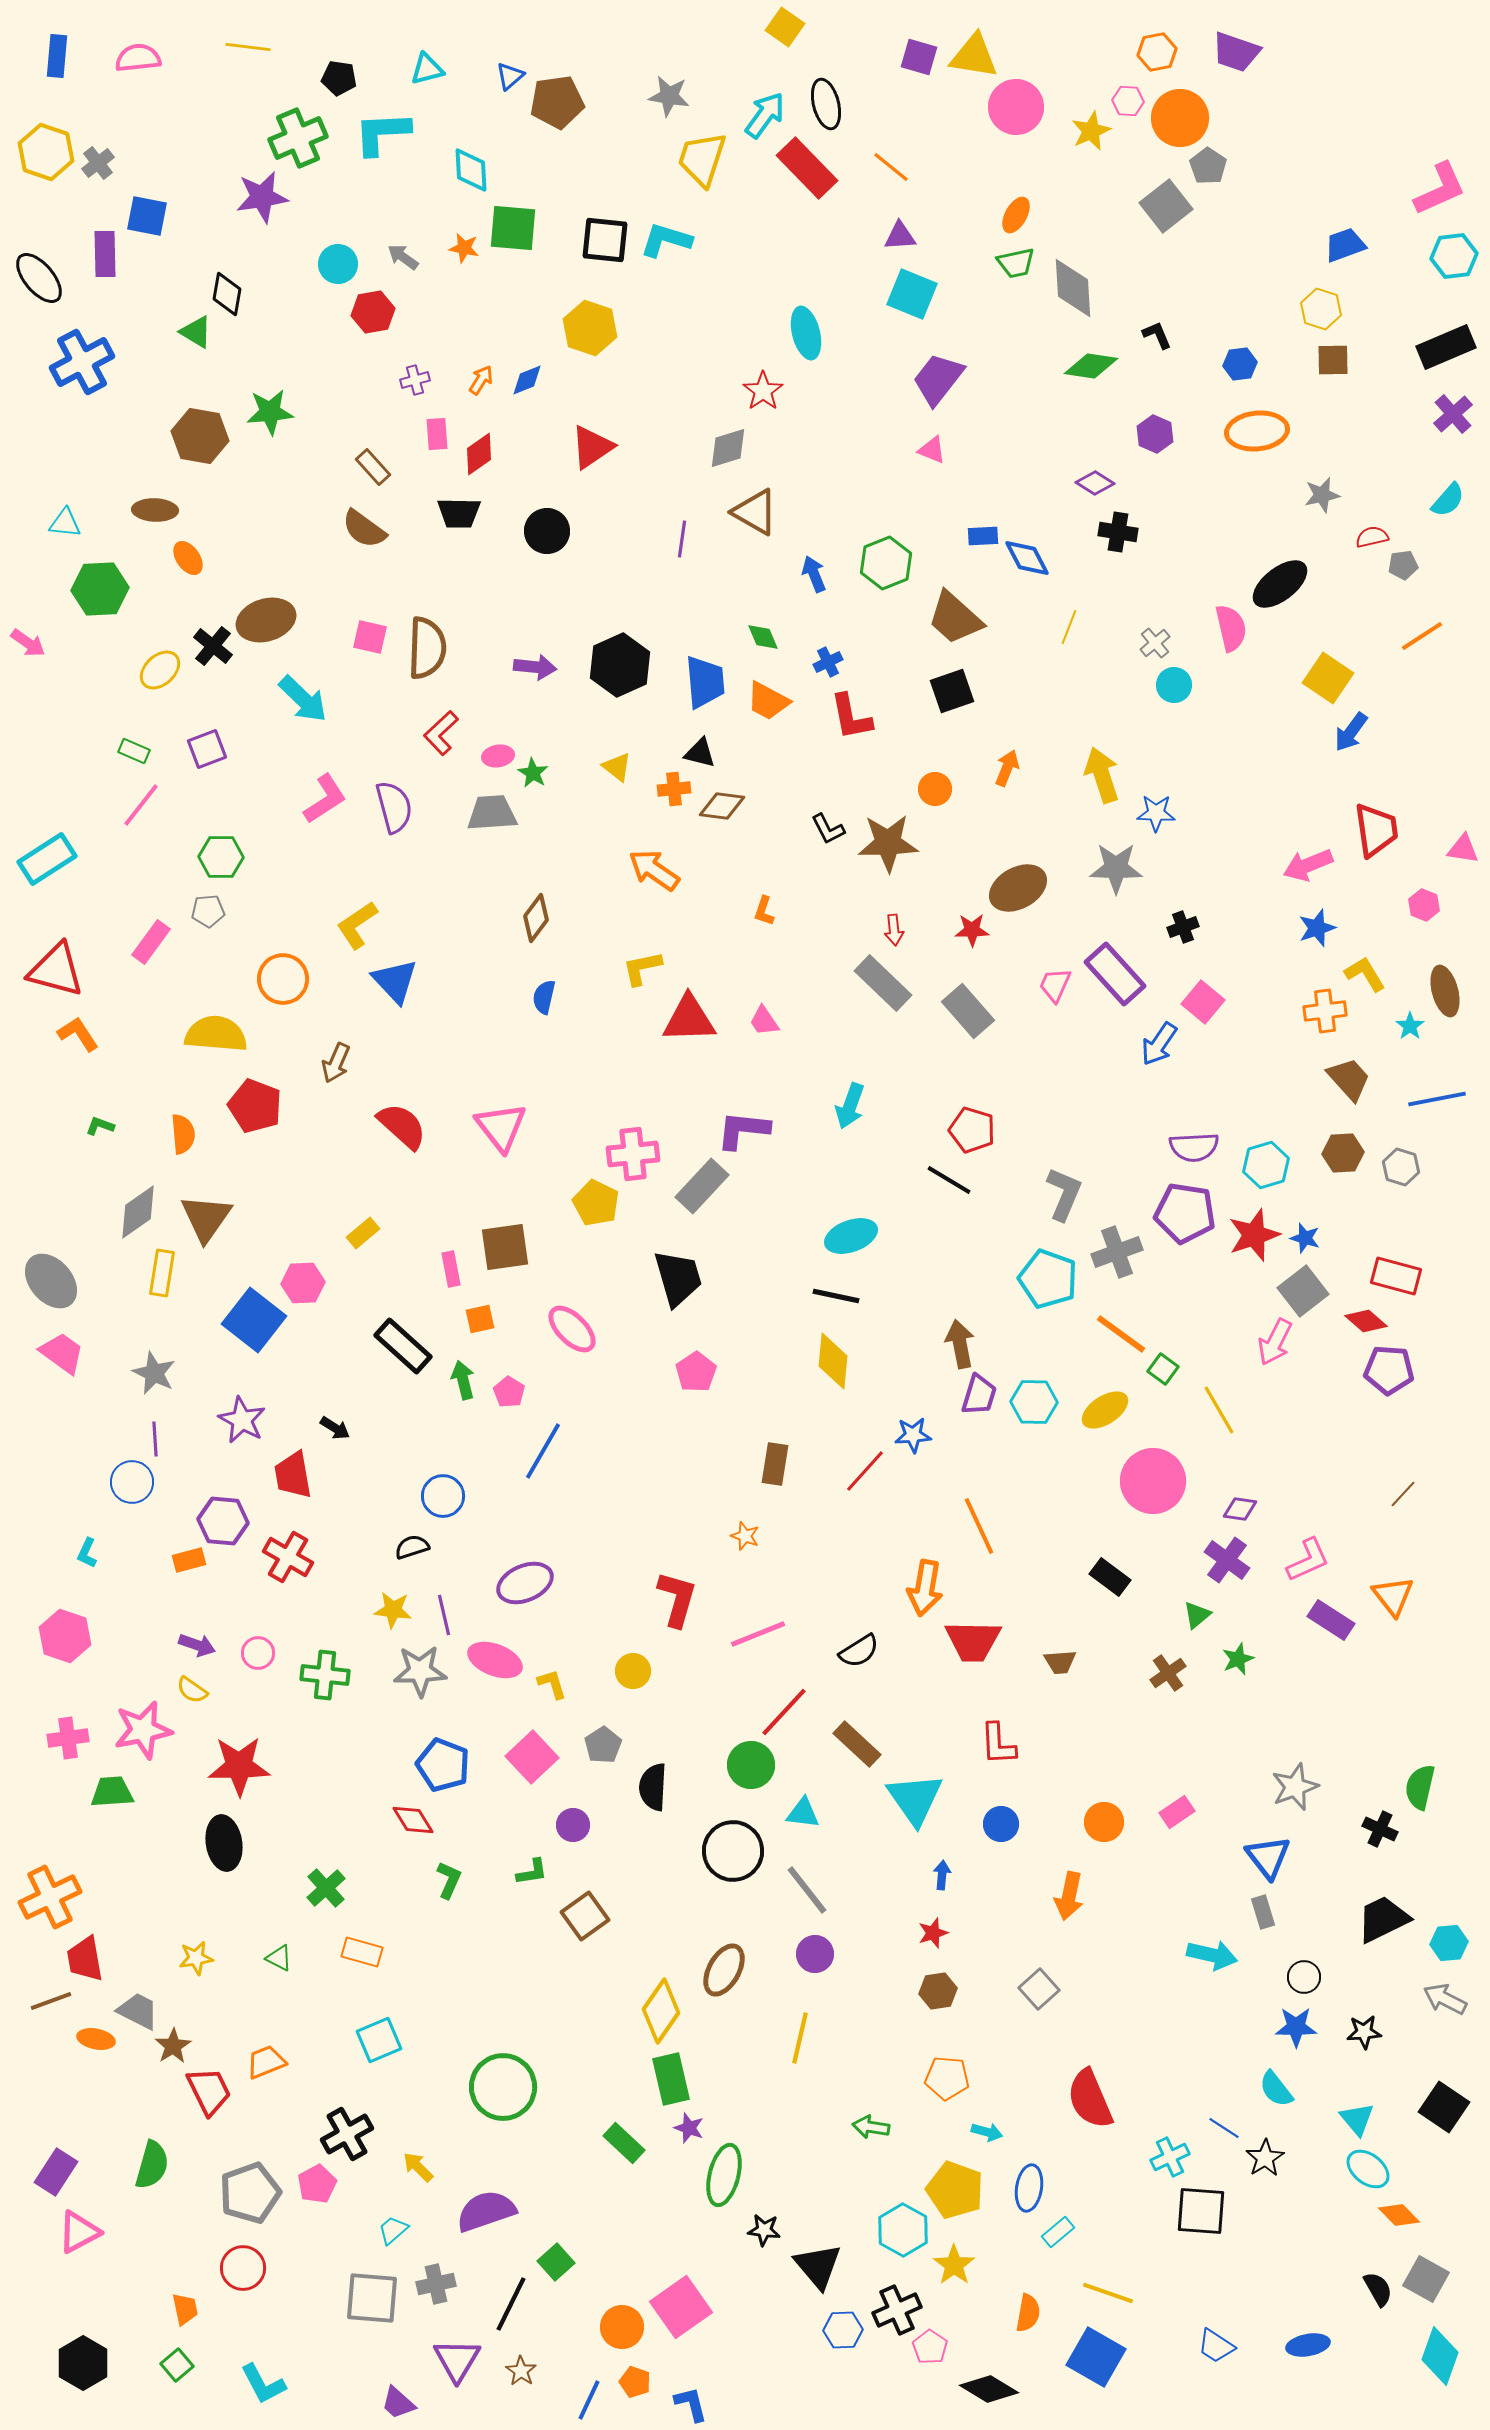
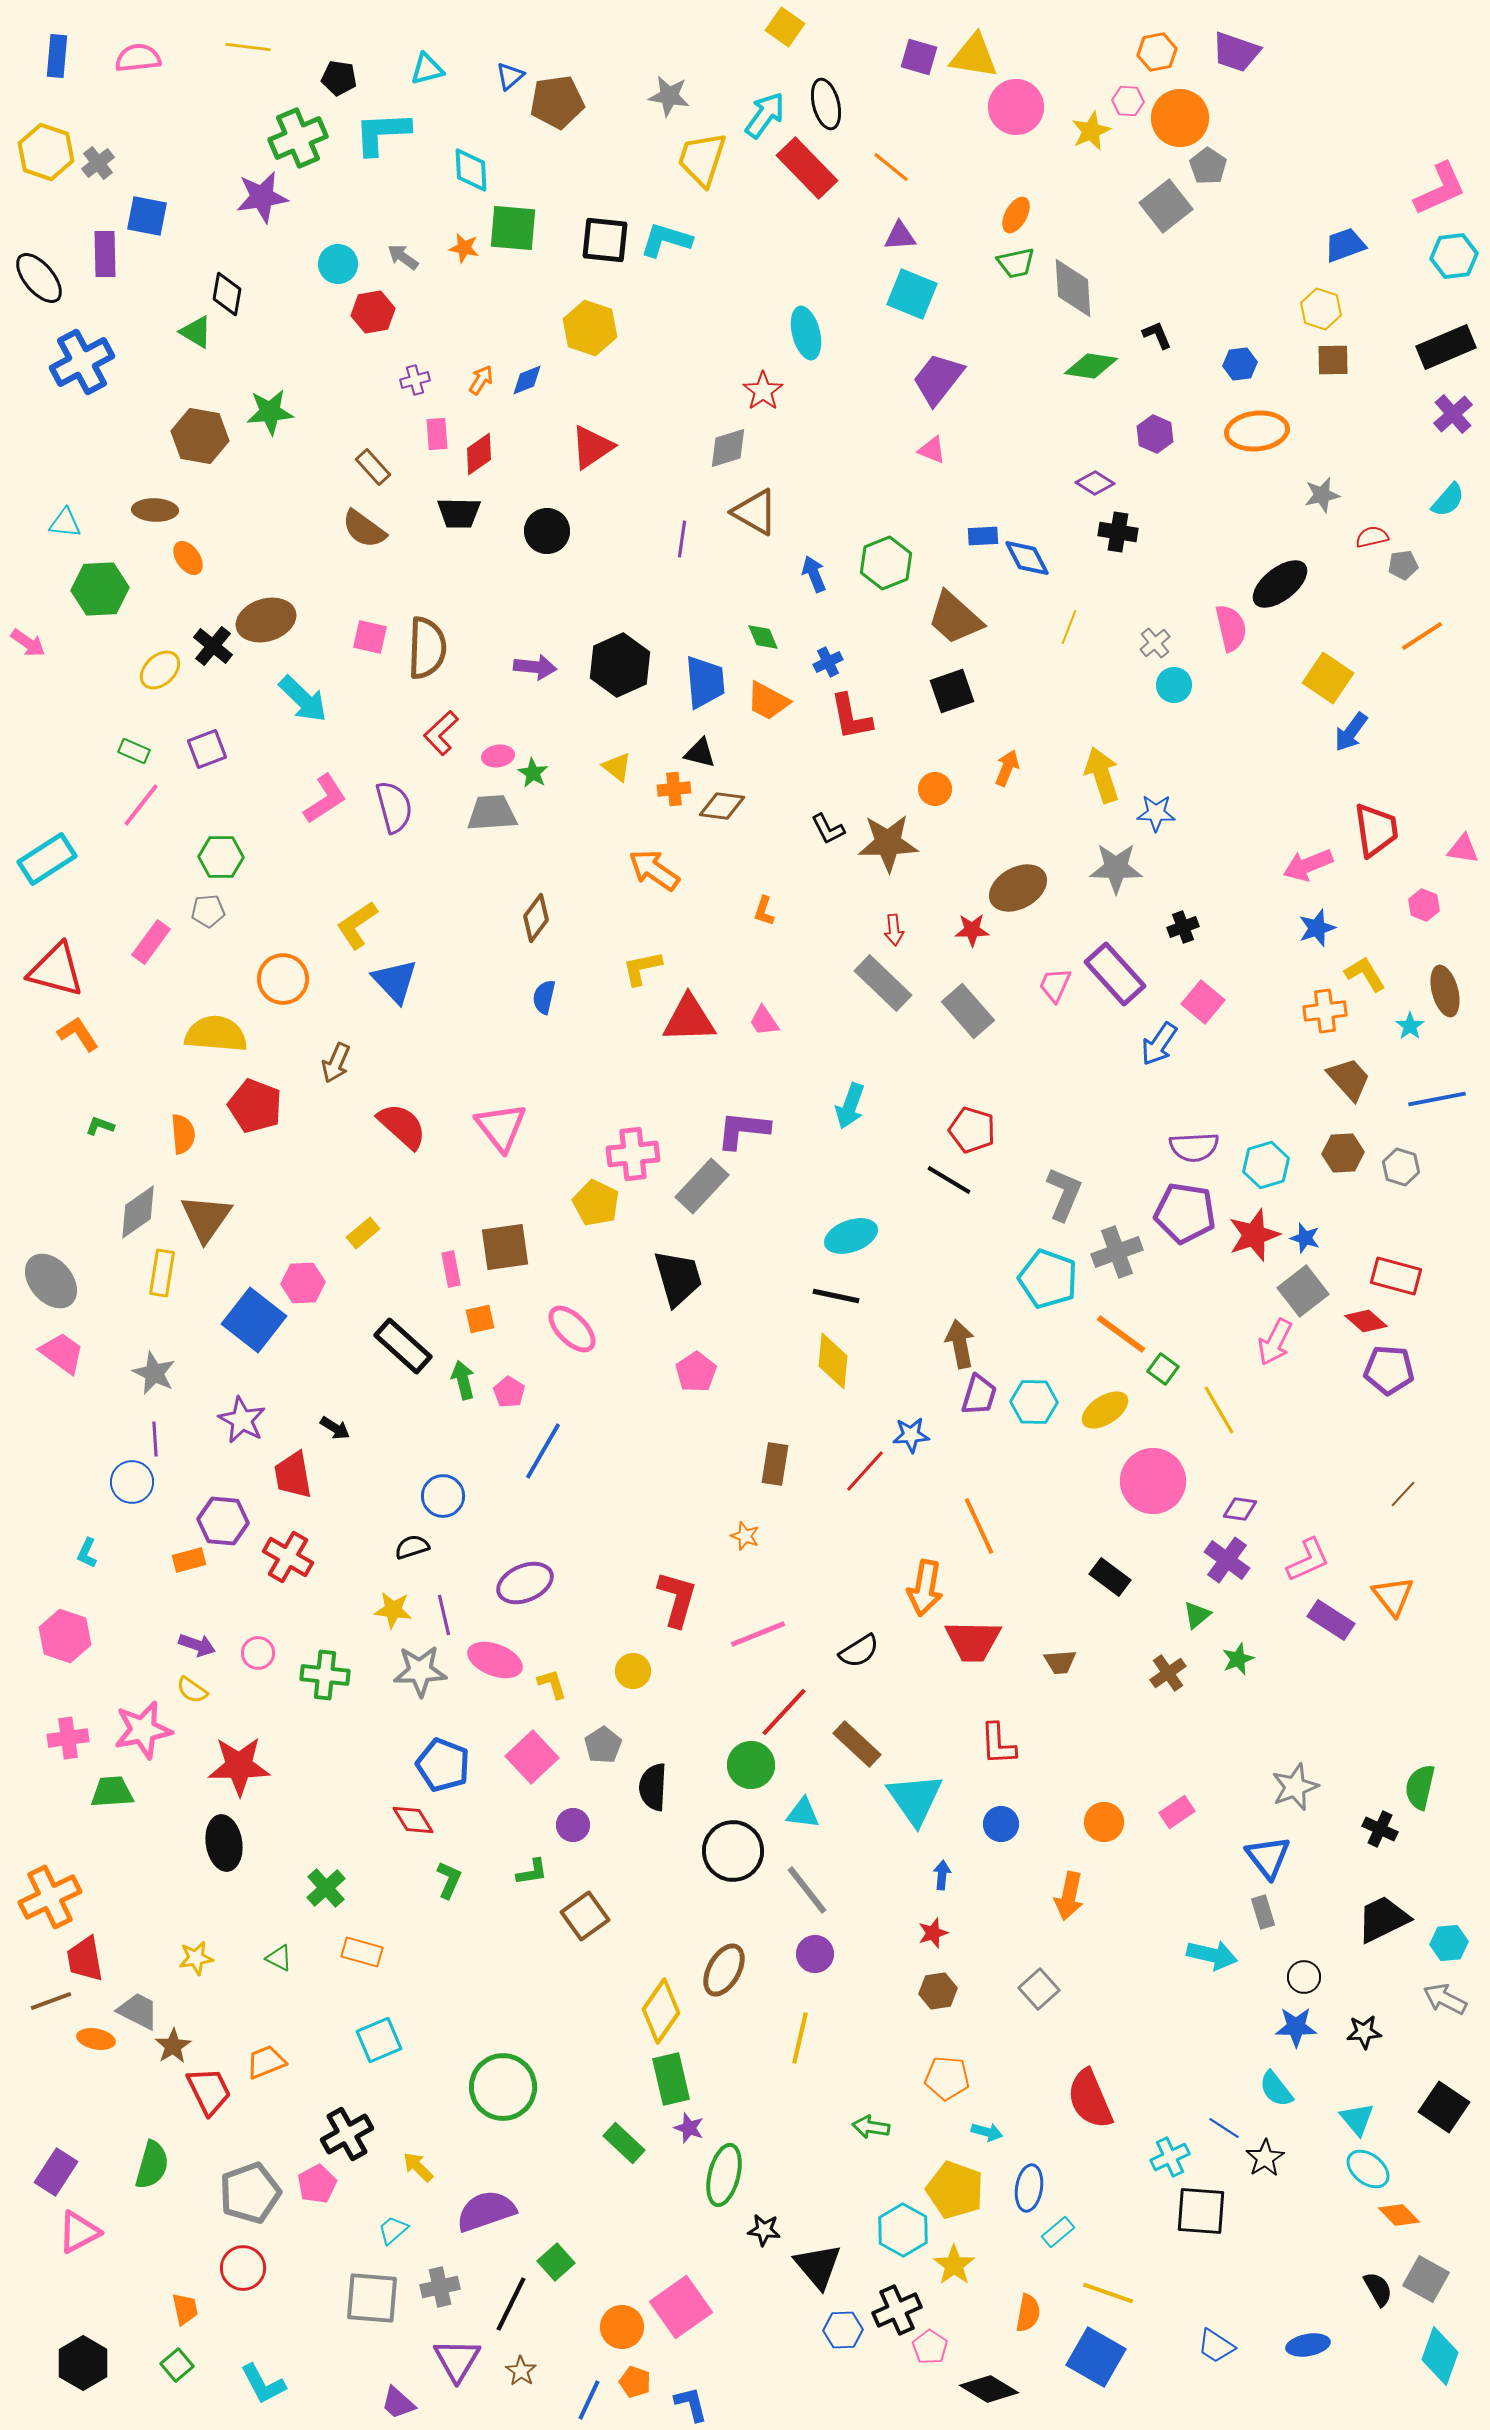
blue star at (913, 1435): moved 2 px left
gray cross at (436, 2284): moved 4 px right, 3 px down
